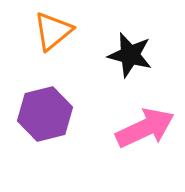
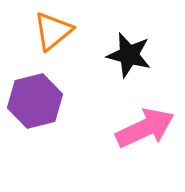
black star: moved 1 px left
purple hexagon: moved 10 px left, 13 px up
